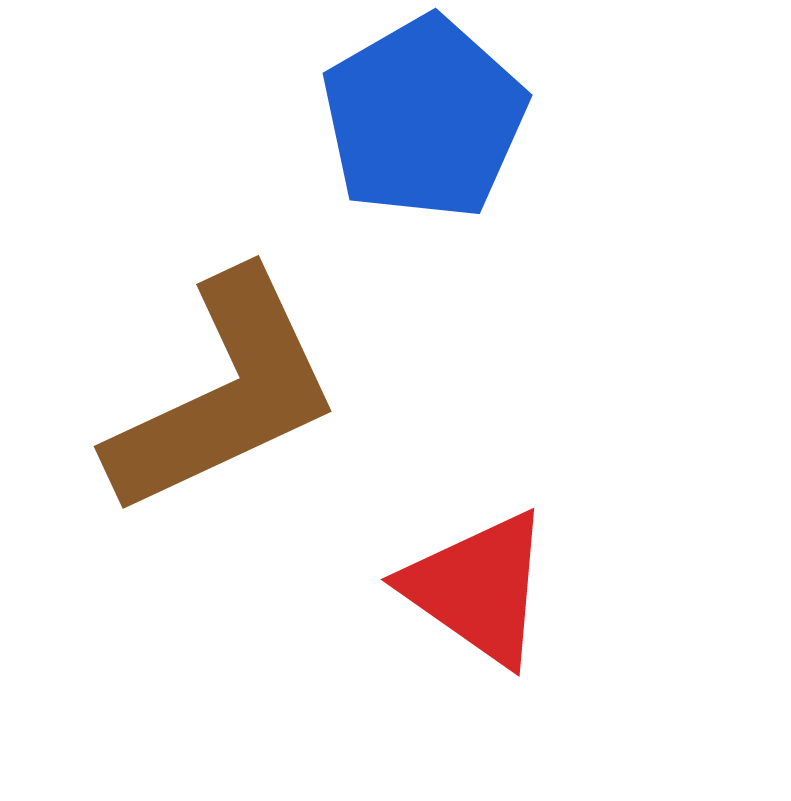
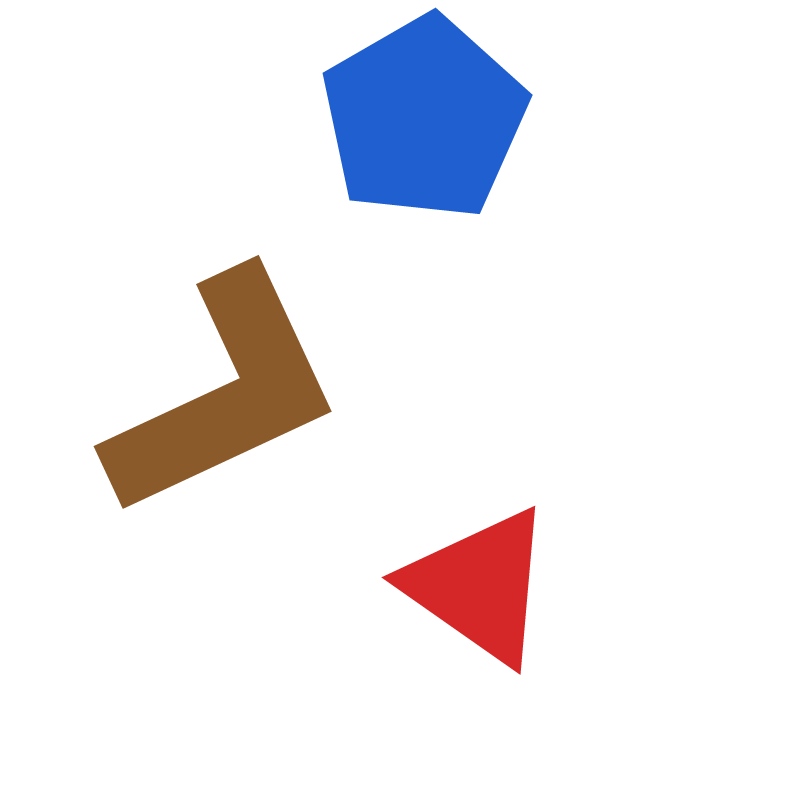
red triangle: moved 1 px right, 2 px up
